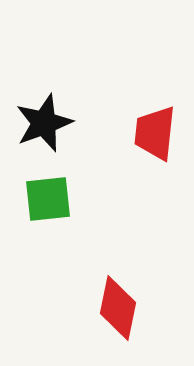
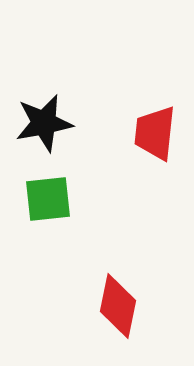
black star: rotated 10 degrees clockwise
red diamond: moved 2 px up
